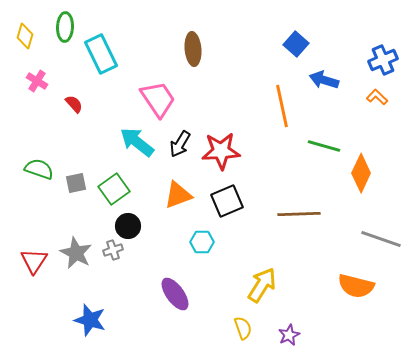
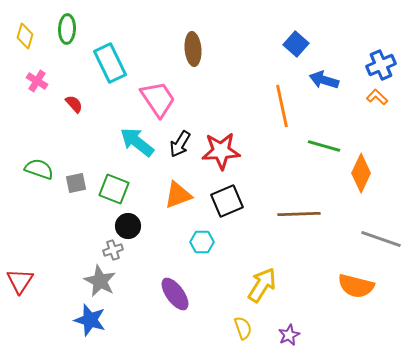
green ellipse: moved 2 px right, 2 px down
cyan rectangle: moved 9 px right, 9 px down
blue cross: moved 2 px left, 5 px down
green square: rotated 32 degrees counterclockwise
gray star: moved 24 px right, 28 px down
red triangle: moved 14 px left, 20 px down
